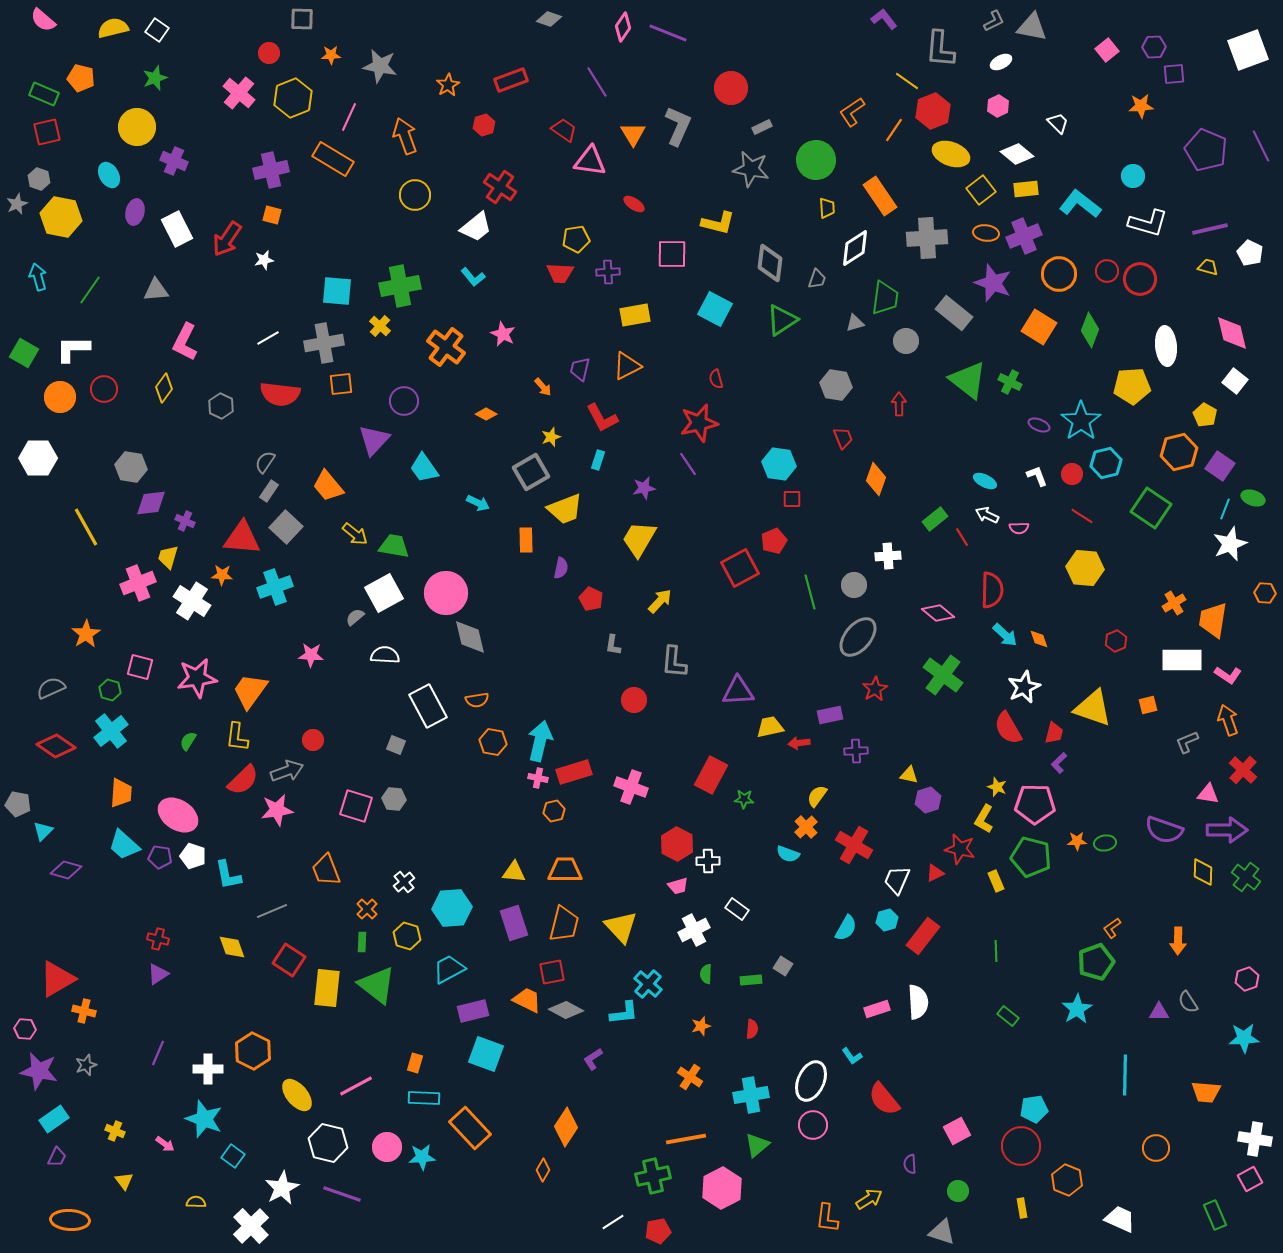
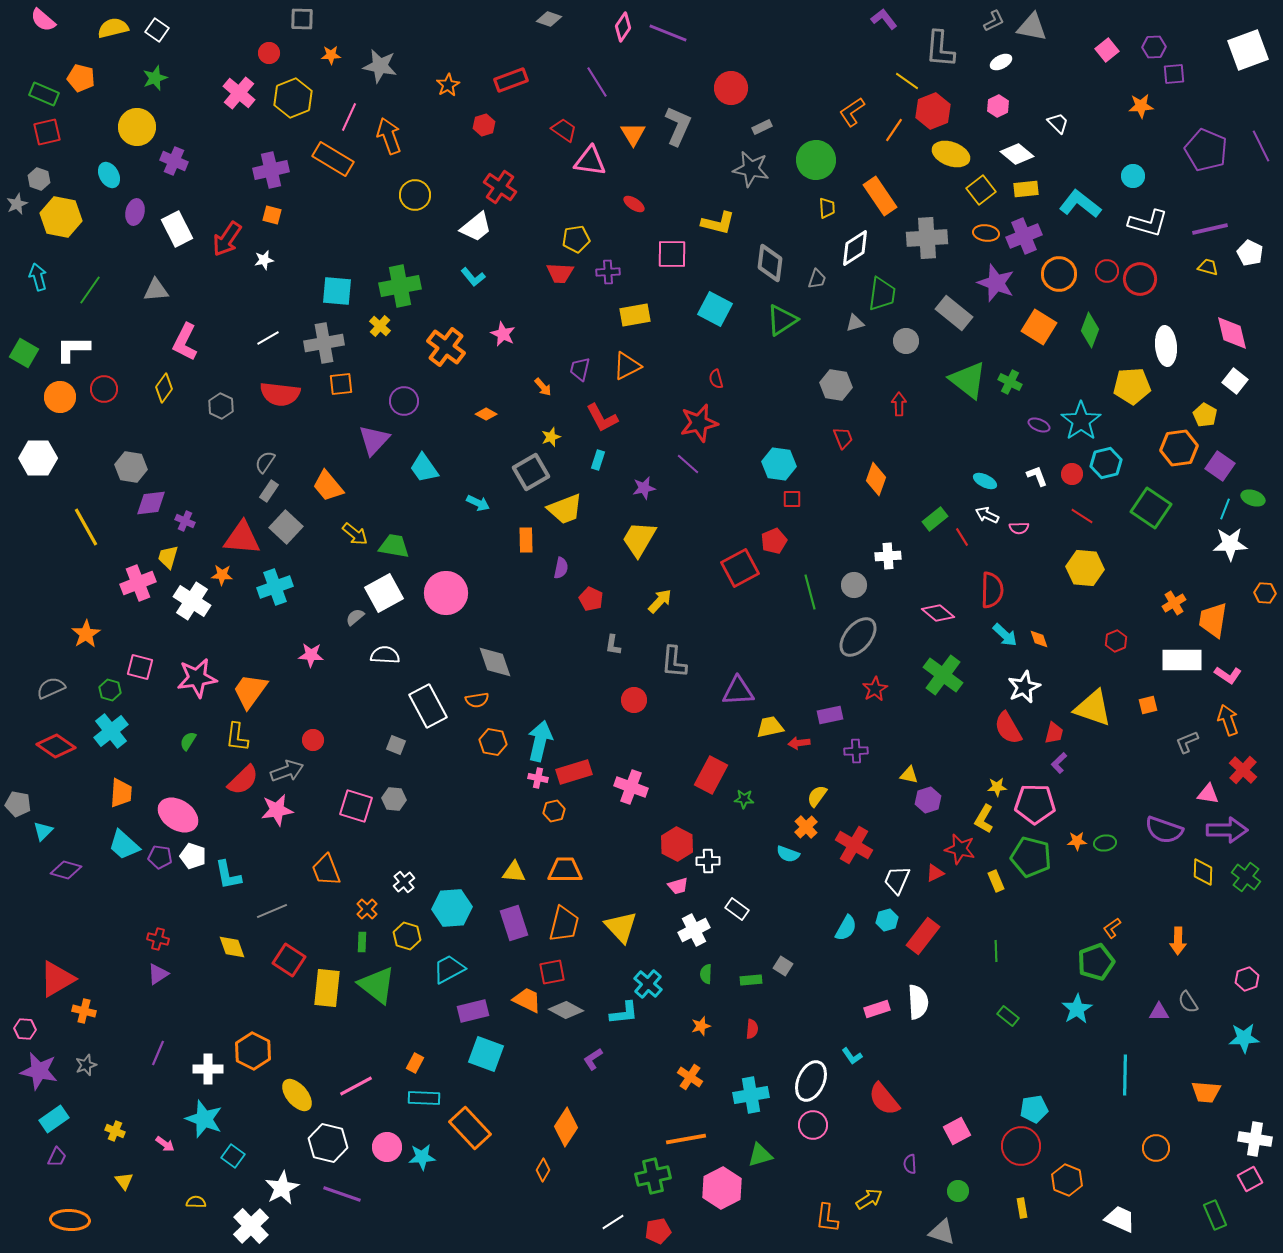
orange arrow at (405, 136): moved 16 px left
purple star at (993, 283): moved 3 px right
green trapezoid at (885, 298): moved 3 px left, 4 px up
orange hexagon at (1179, 452): moved 4 px up; rotated 6 degrees clockwise
purple line at (688, 464): rotated 15 degrees counterclockwise
white star at (1230, 544): rotated 20 degrees clockwise
gray diamond at (470, 637): moved 25 px right, 25 px down; rotated 6 degrees counterclockwise
yellow star at (997, 787): rotated 24 degrees counterclockwise
orange rectangle at (415, 1063): rotated 12 degrees clockwise
green triangle at (757, 1145): moved 3 px right, 10 px down; rotated 24 degrees clockwise
